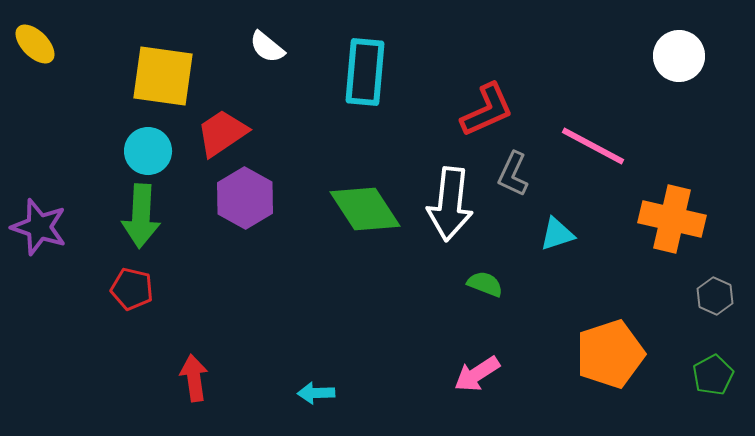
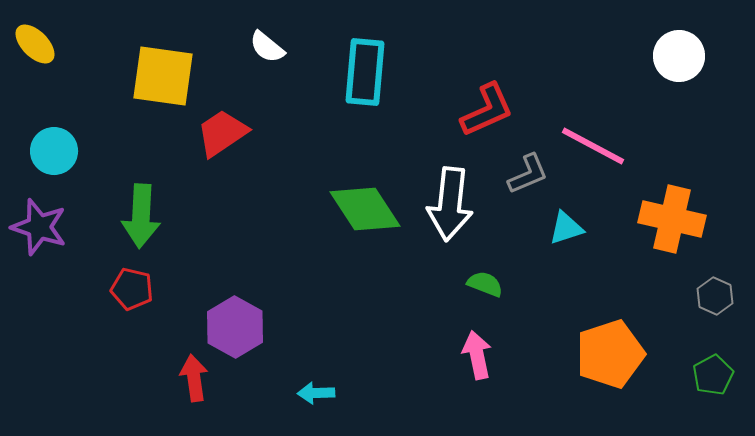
cyan circle: moved 94 px left
gray L-shape: moved 15 px right; rotated 138 degrees counterclockwise
purple hexagon: moved 10 px left, 129 px down
cyan triangle: moved 9 px right, 6 px up
pink arrow: moved 19 px up; rotated 111 degrees clockwise
